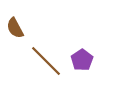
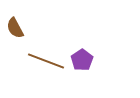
brown line: rotated 24 degrees counterclockwise
